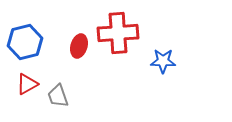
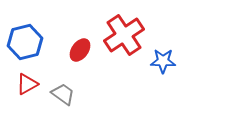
red cross: moved 6 px right, 2 px down; rotated 30 degrees counterclockwise
red ellipse: moved 1 px right, 4 px down; rotated 20 degrees clockwise
gray trapezoid: moved 5 px right, 2 px up; rotated 145 degrees clockwise
